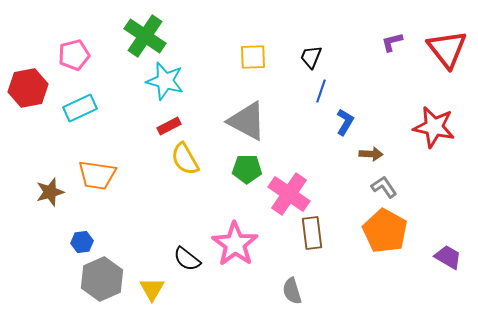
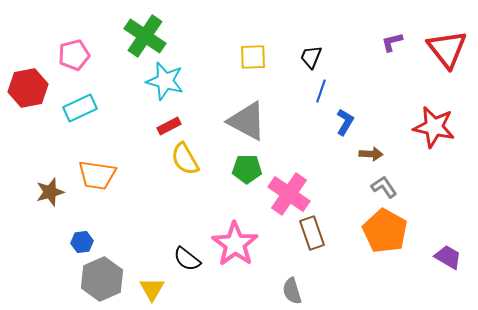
brown rectangle: rotated 12 degrees counterclockwise
